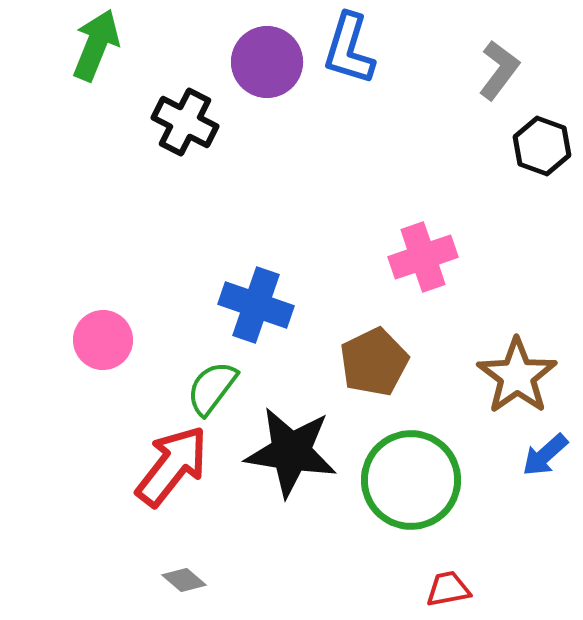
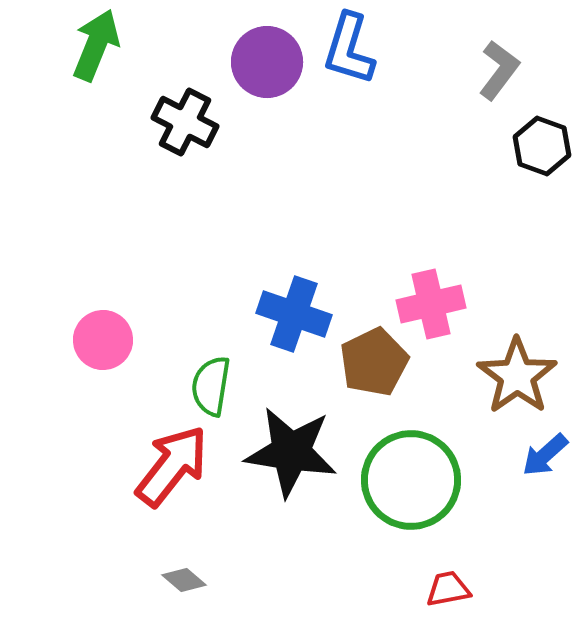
pink cross: moved 8 px right, 47 px down; rotated 6 degrees clockwise
blue cross: moved 38 px right, 9 px down
green semicircle: moved 1 px left, 2 px up; rotated 28 degrees counterclockwise
